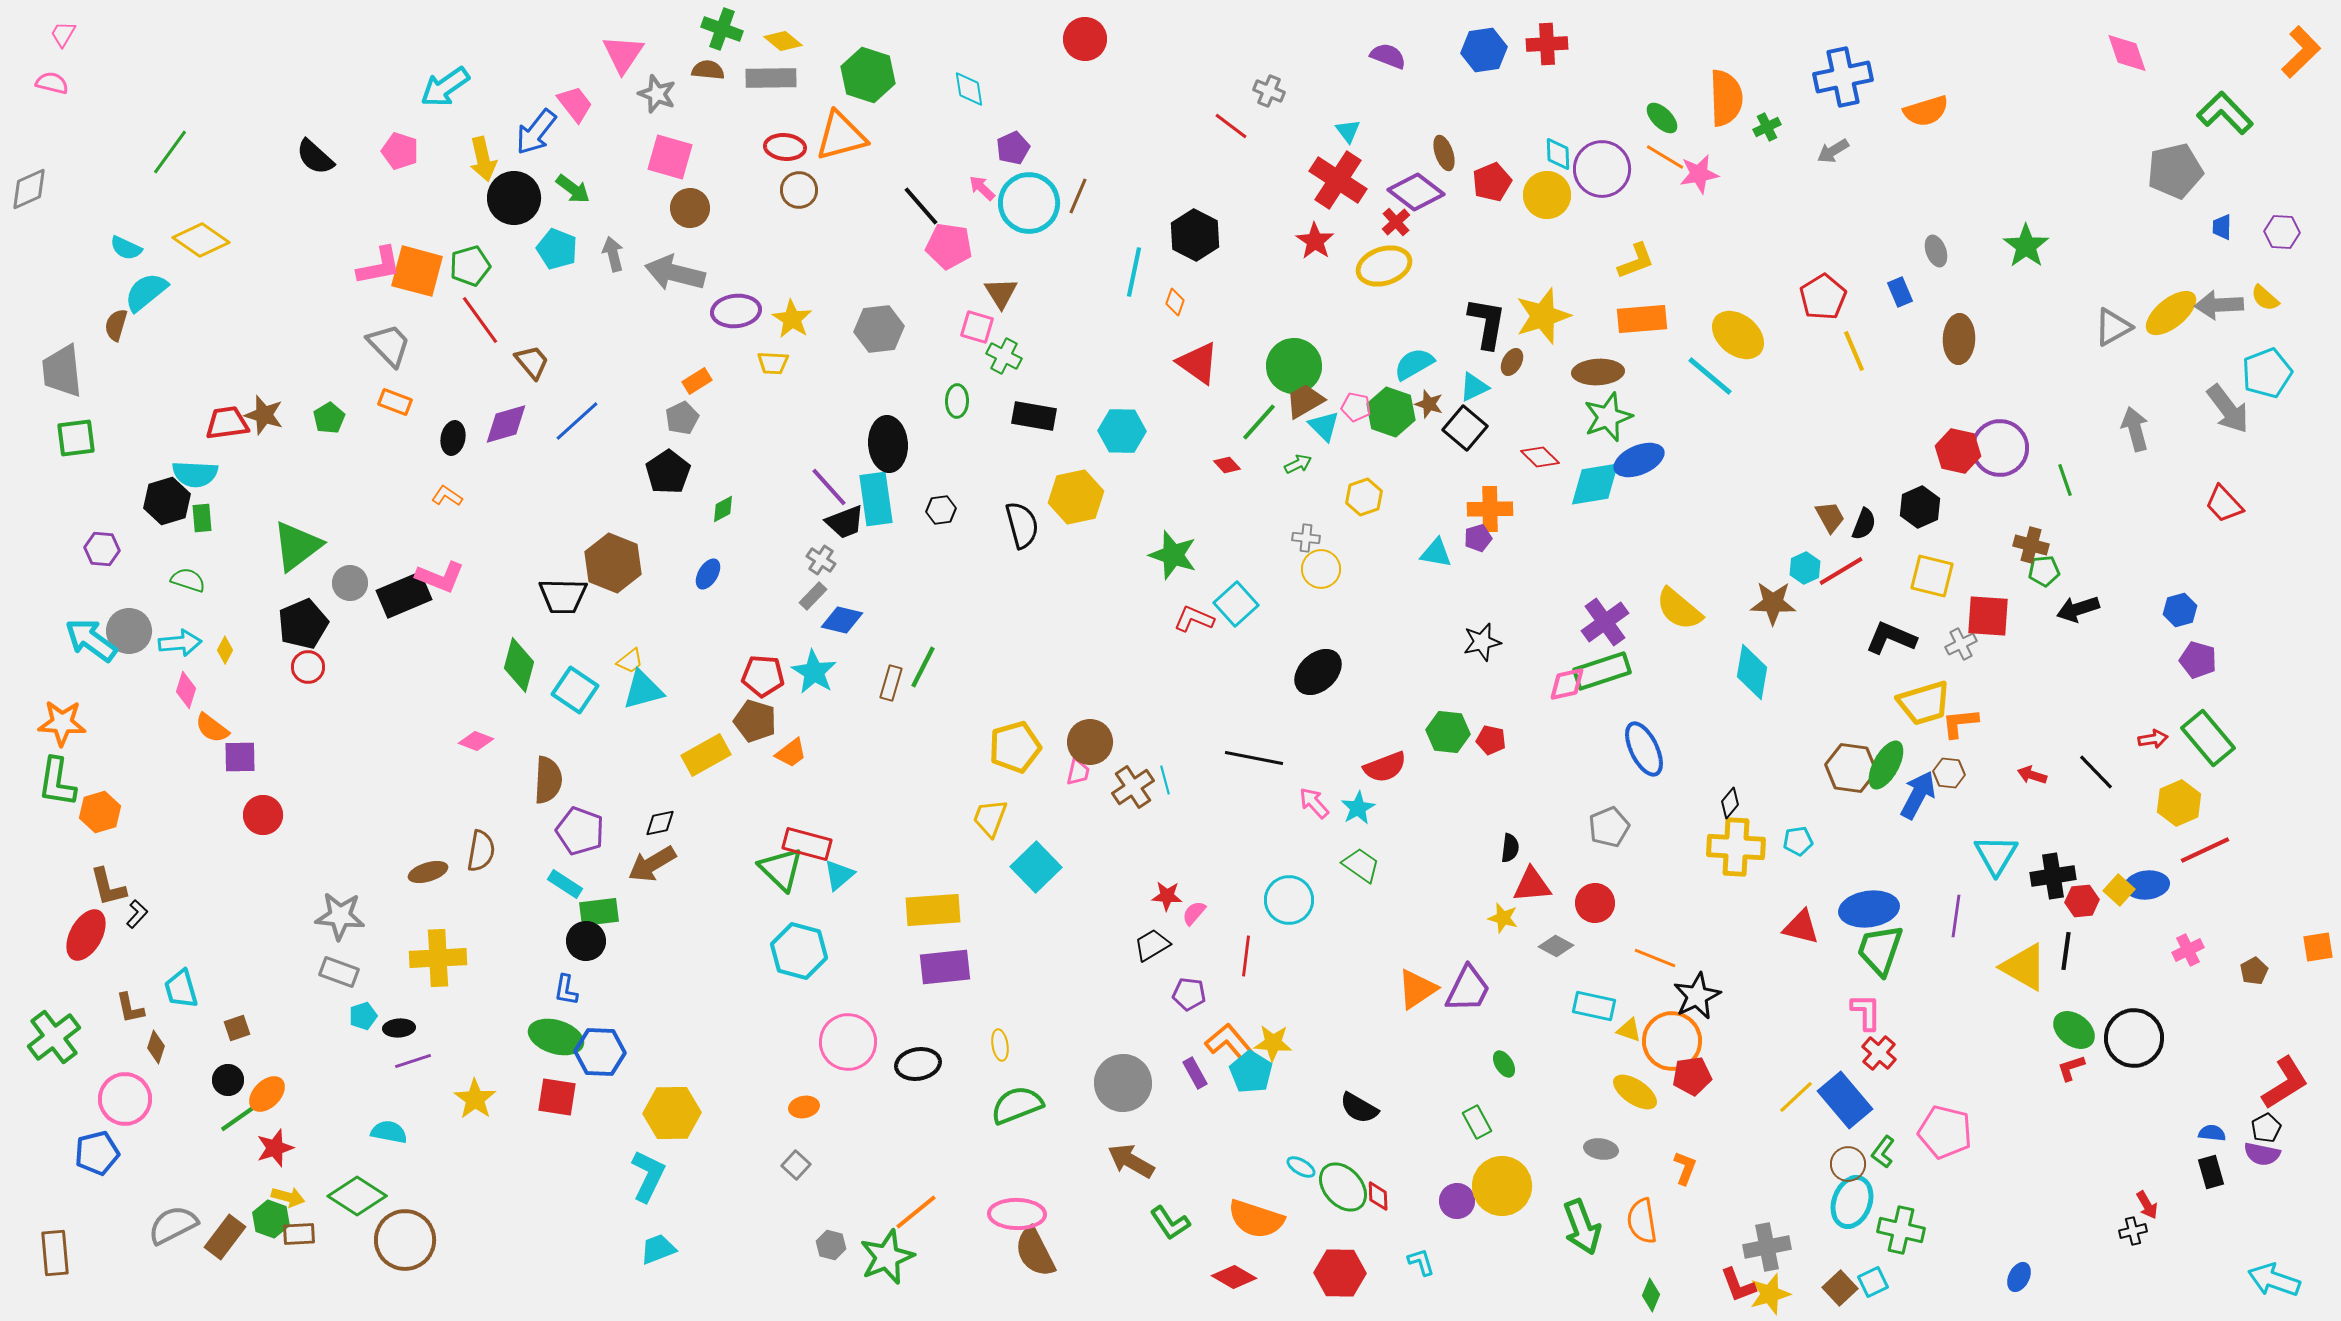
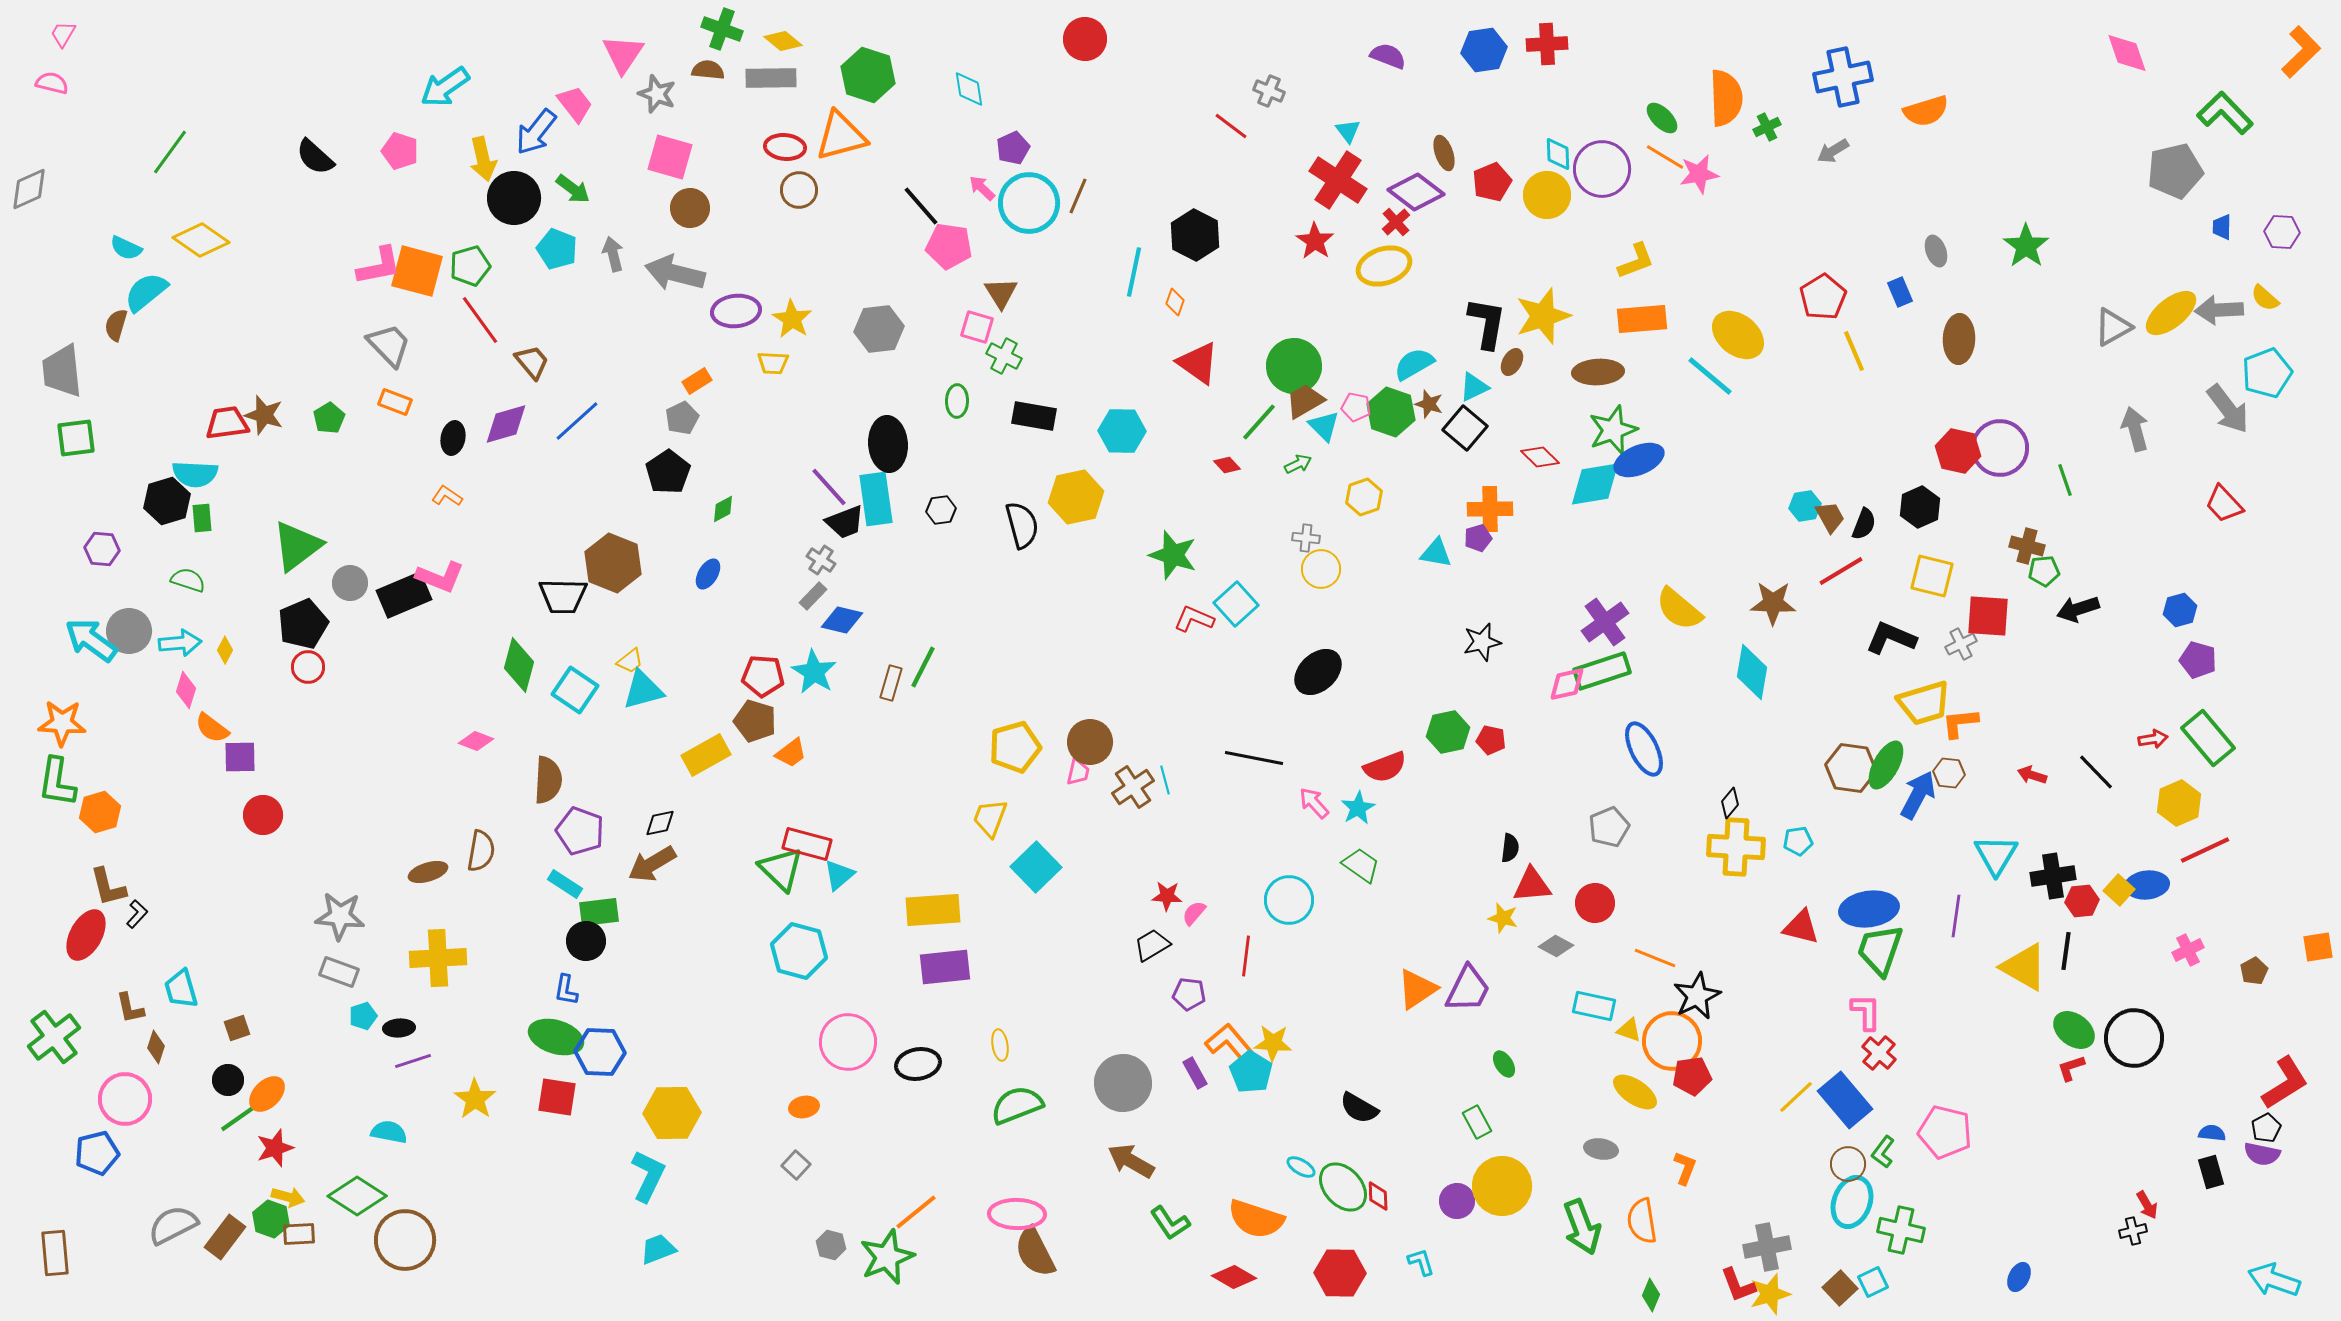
gray arrow at (2219, 305): moved 5 px down
green star at (1608, 417): moved 5 px right, 13 px down
brown cross at (2031, 545): moved 4 px left, 1 px down
cyan hexagon at (1805, 568): moved 62 px up; rotated 16 degrees clockwise
green hexagon at (1448, 732): rotated 18 degrees counterclockwise
